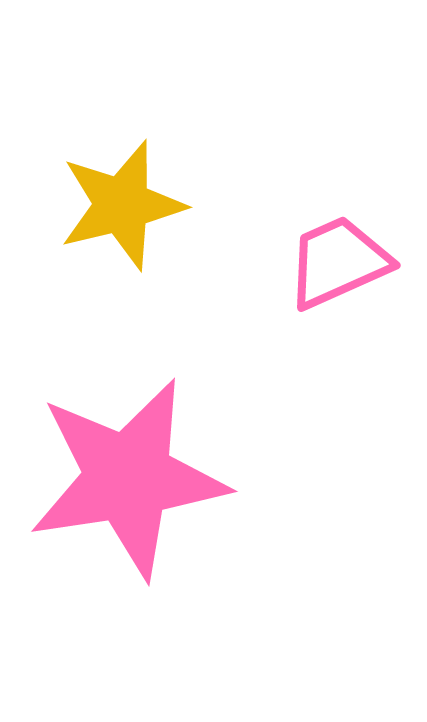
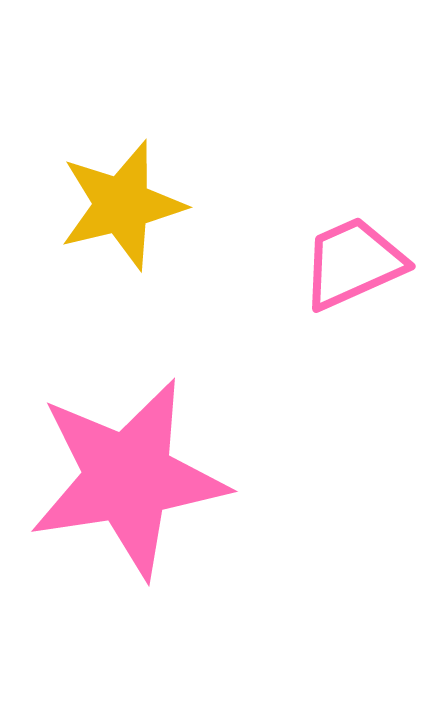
pink trapezoid: moved 15 px right, 1 px down
